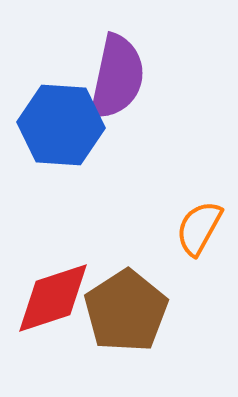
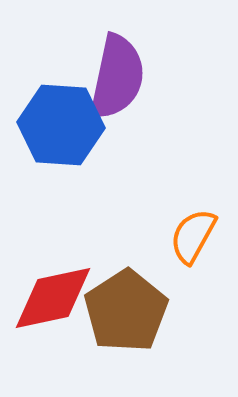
orange semicircle: moved 6 px left, 8 px down
red diamond: rotated 6 degrees clockwise
